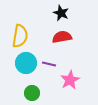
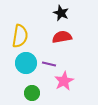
pink star: moved 6 px left, 1 px down
